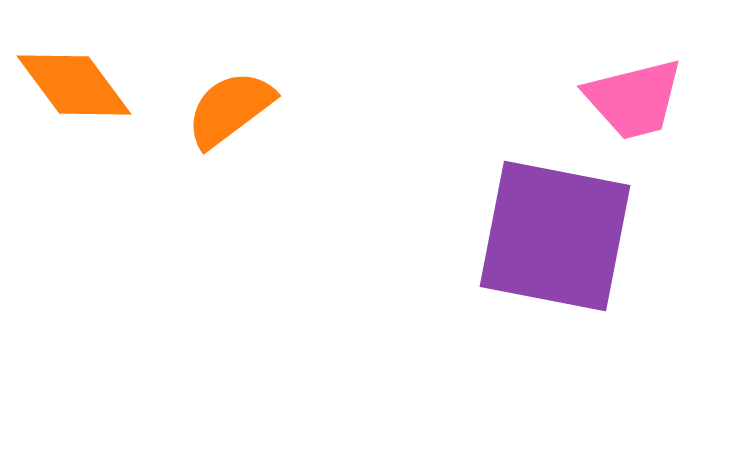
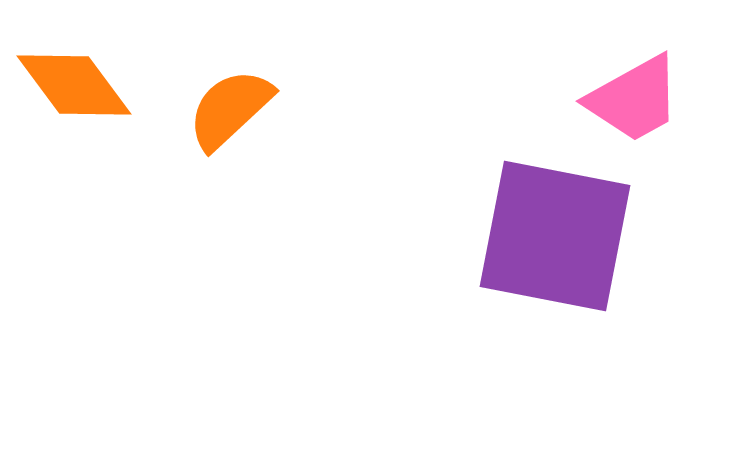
pink trapezoid: rotated 15 degrees counterclockwise
orange semicircle: rotated 6 degrees counterclockwise
